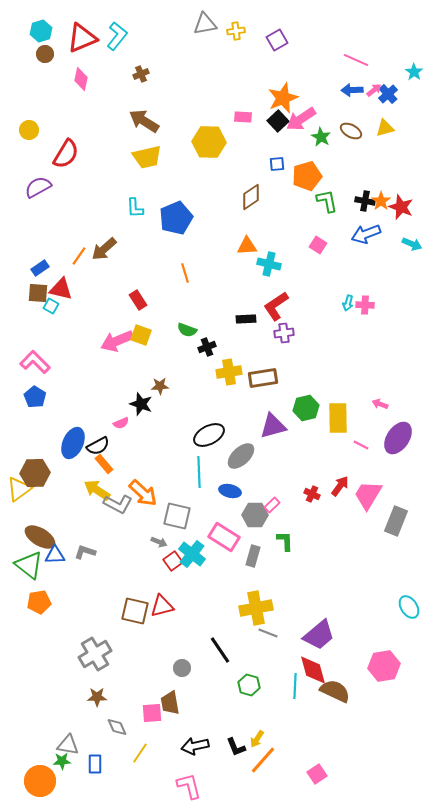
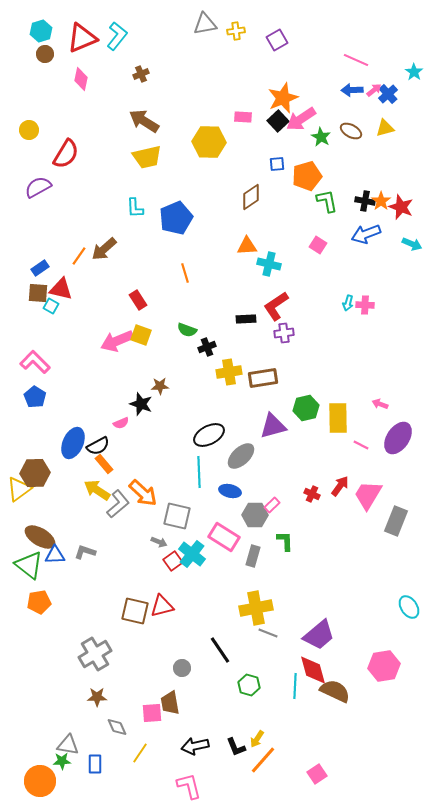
gray L-shape at (118, 504): rotated 68 degrees counterclockwise
